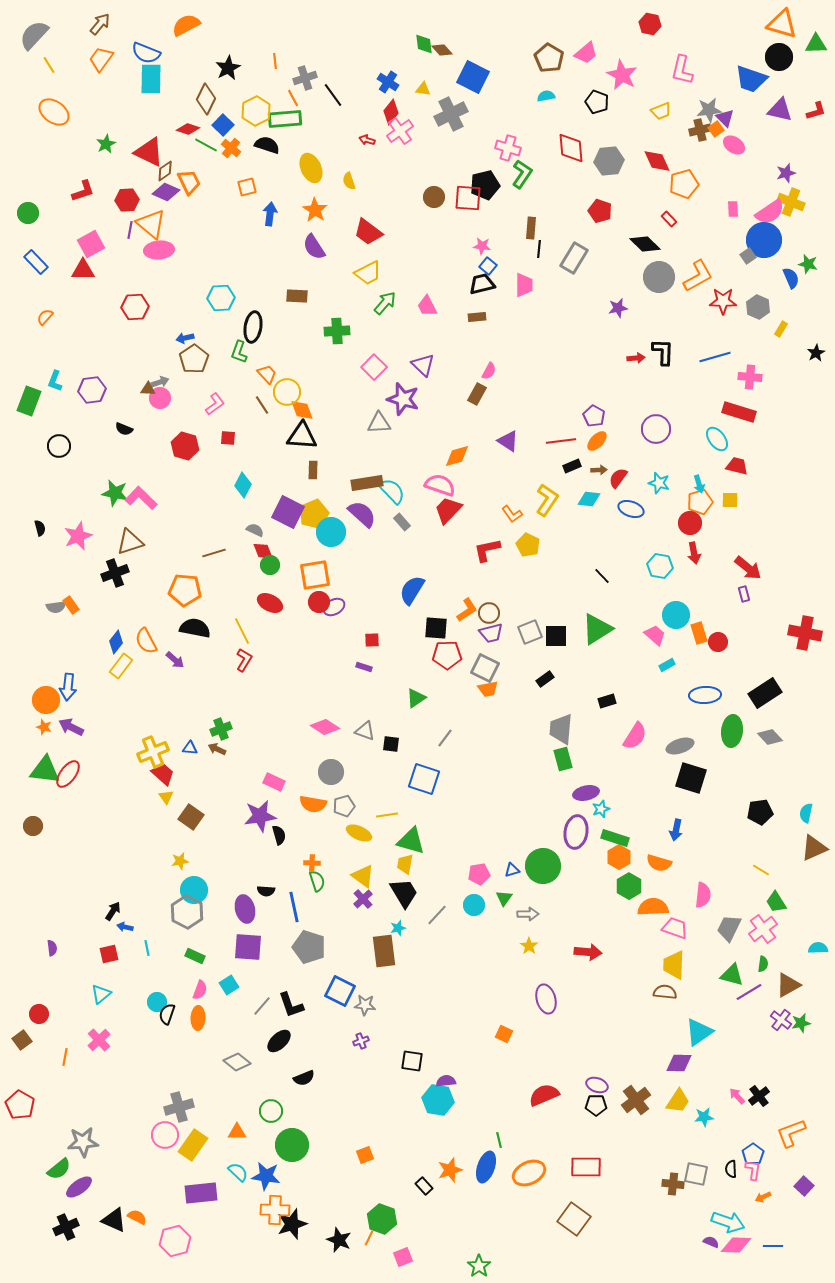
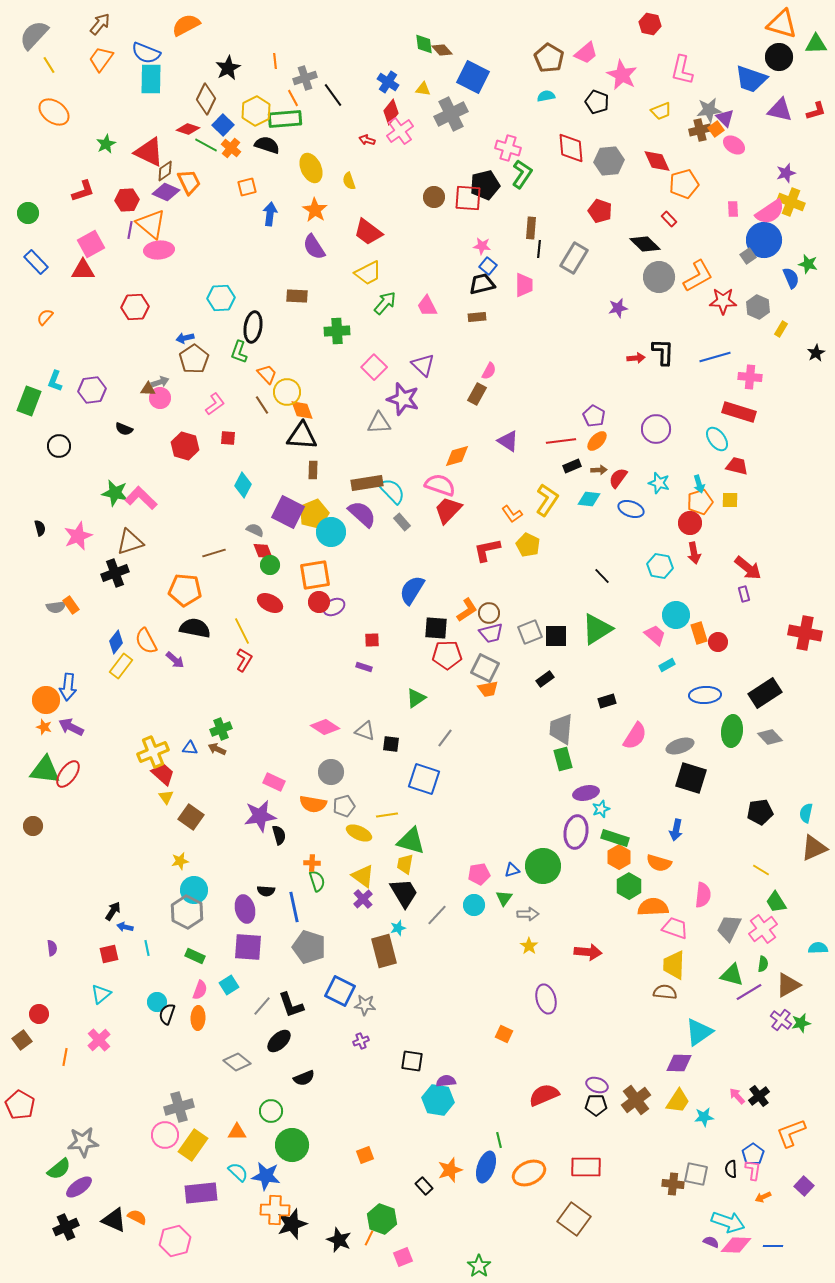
brown rectangle at (384, 951): rotated 8 degrees counterclockwise
